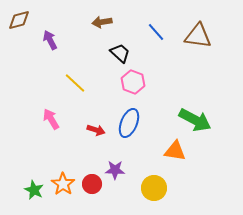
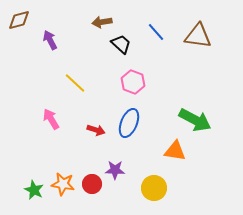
black trapezoid: moved 1 px right, 9 px up
orange star: rotated 25 degrees counterclockwise
